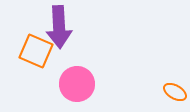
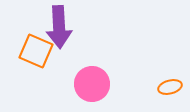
pink circle: moved 15 px right
orange ellipse: moved 5 px left, 5 px up; rotated 45 degrees counterclockwise
